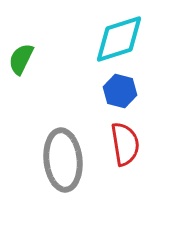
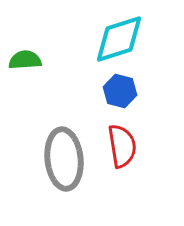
green semicircle: moved 4 px right, 1 px down; rotated 60 degrees clockwise
red semicircle: moved 3 px left, 2 px down
gray ellipse: moved 1 px right, 1 px up
